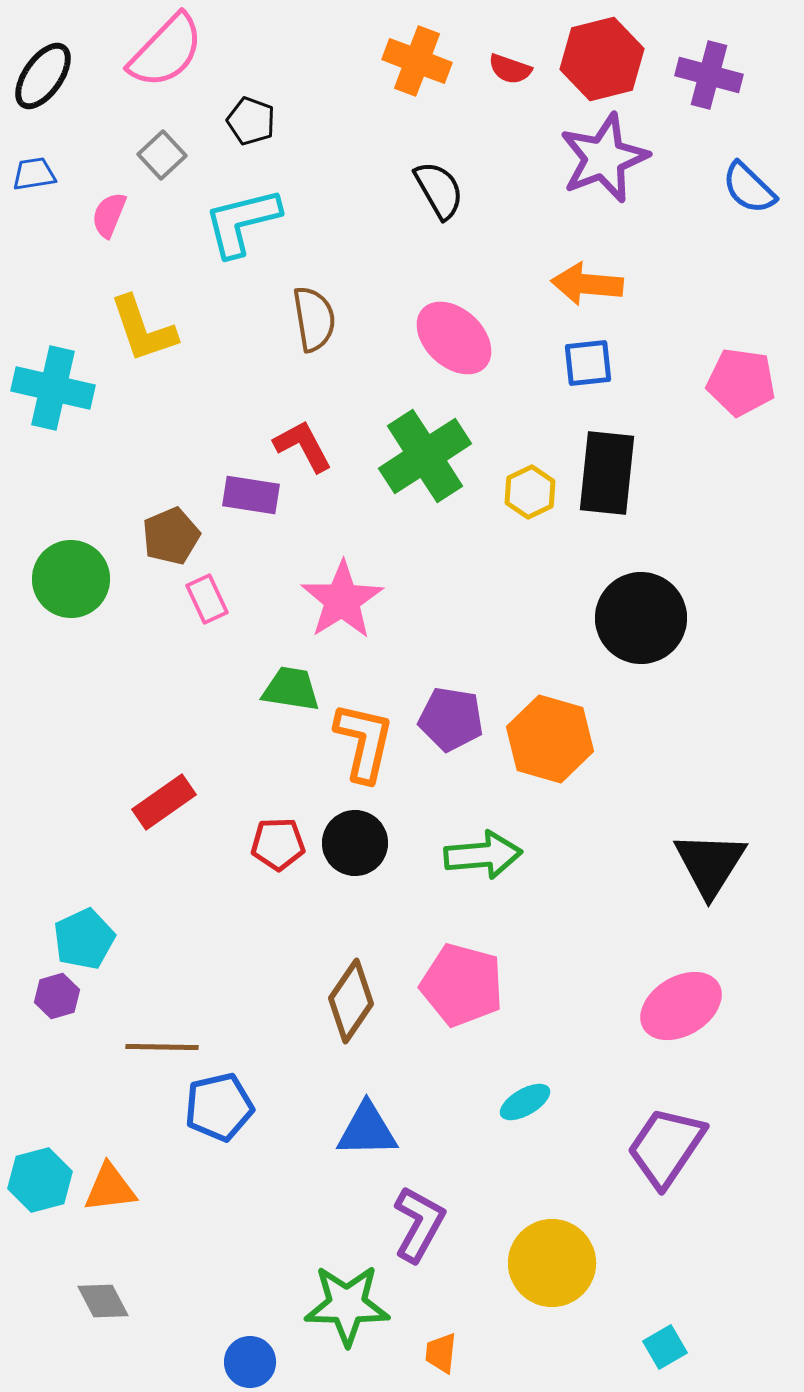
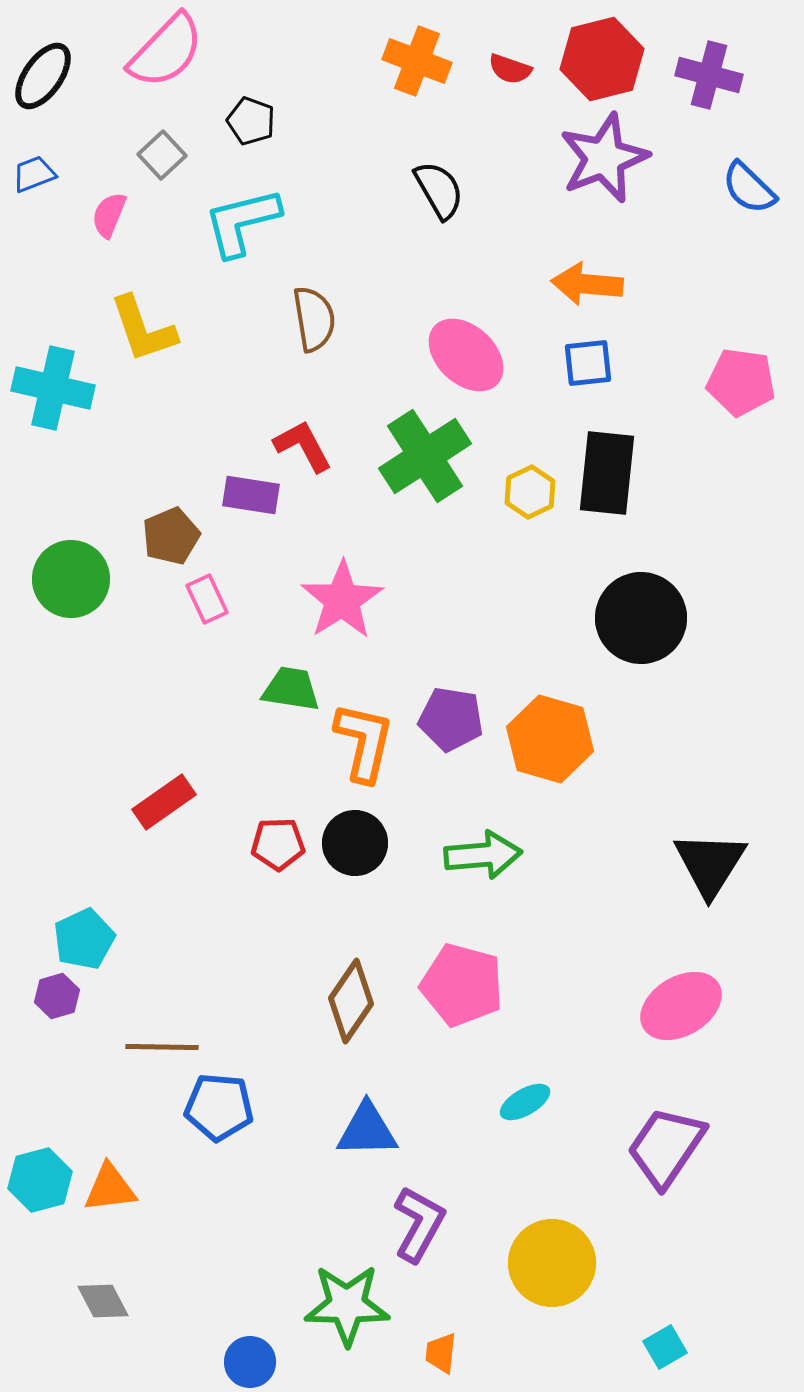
blue trapezoid at (34, 174): rotated 12 degrees counterclockwise
pink ellipse at (454, 338): moved 12 px right, 17 px down
blue pentagon at (219, 1107): rotated 18 degrees clockwise
